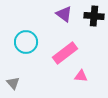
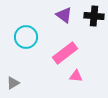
purple triangle: moved 1 px down
cyan circle: moved 5 px up
pink triangle: moved 5 px left
gray triangle: rotated 40 degrees clockwise
